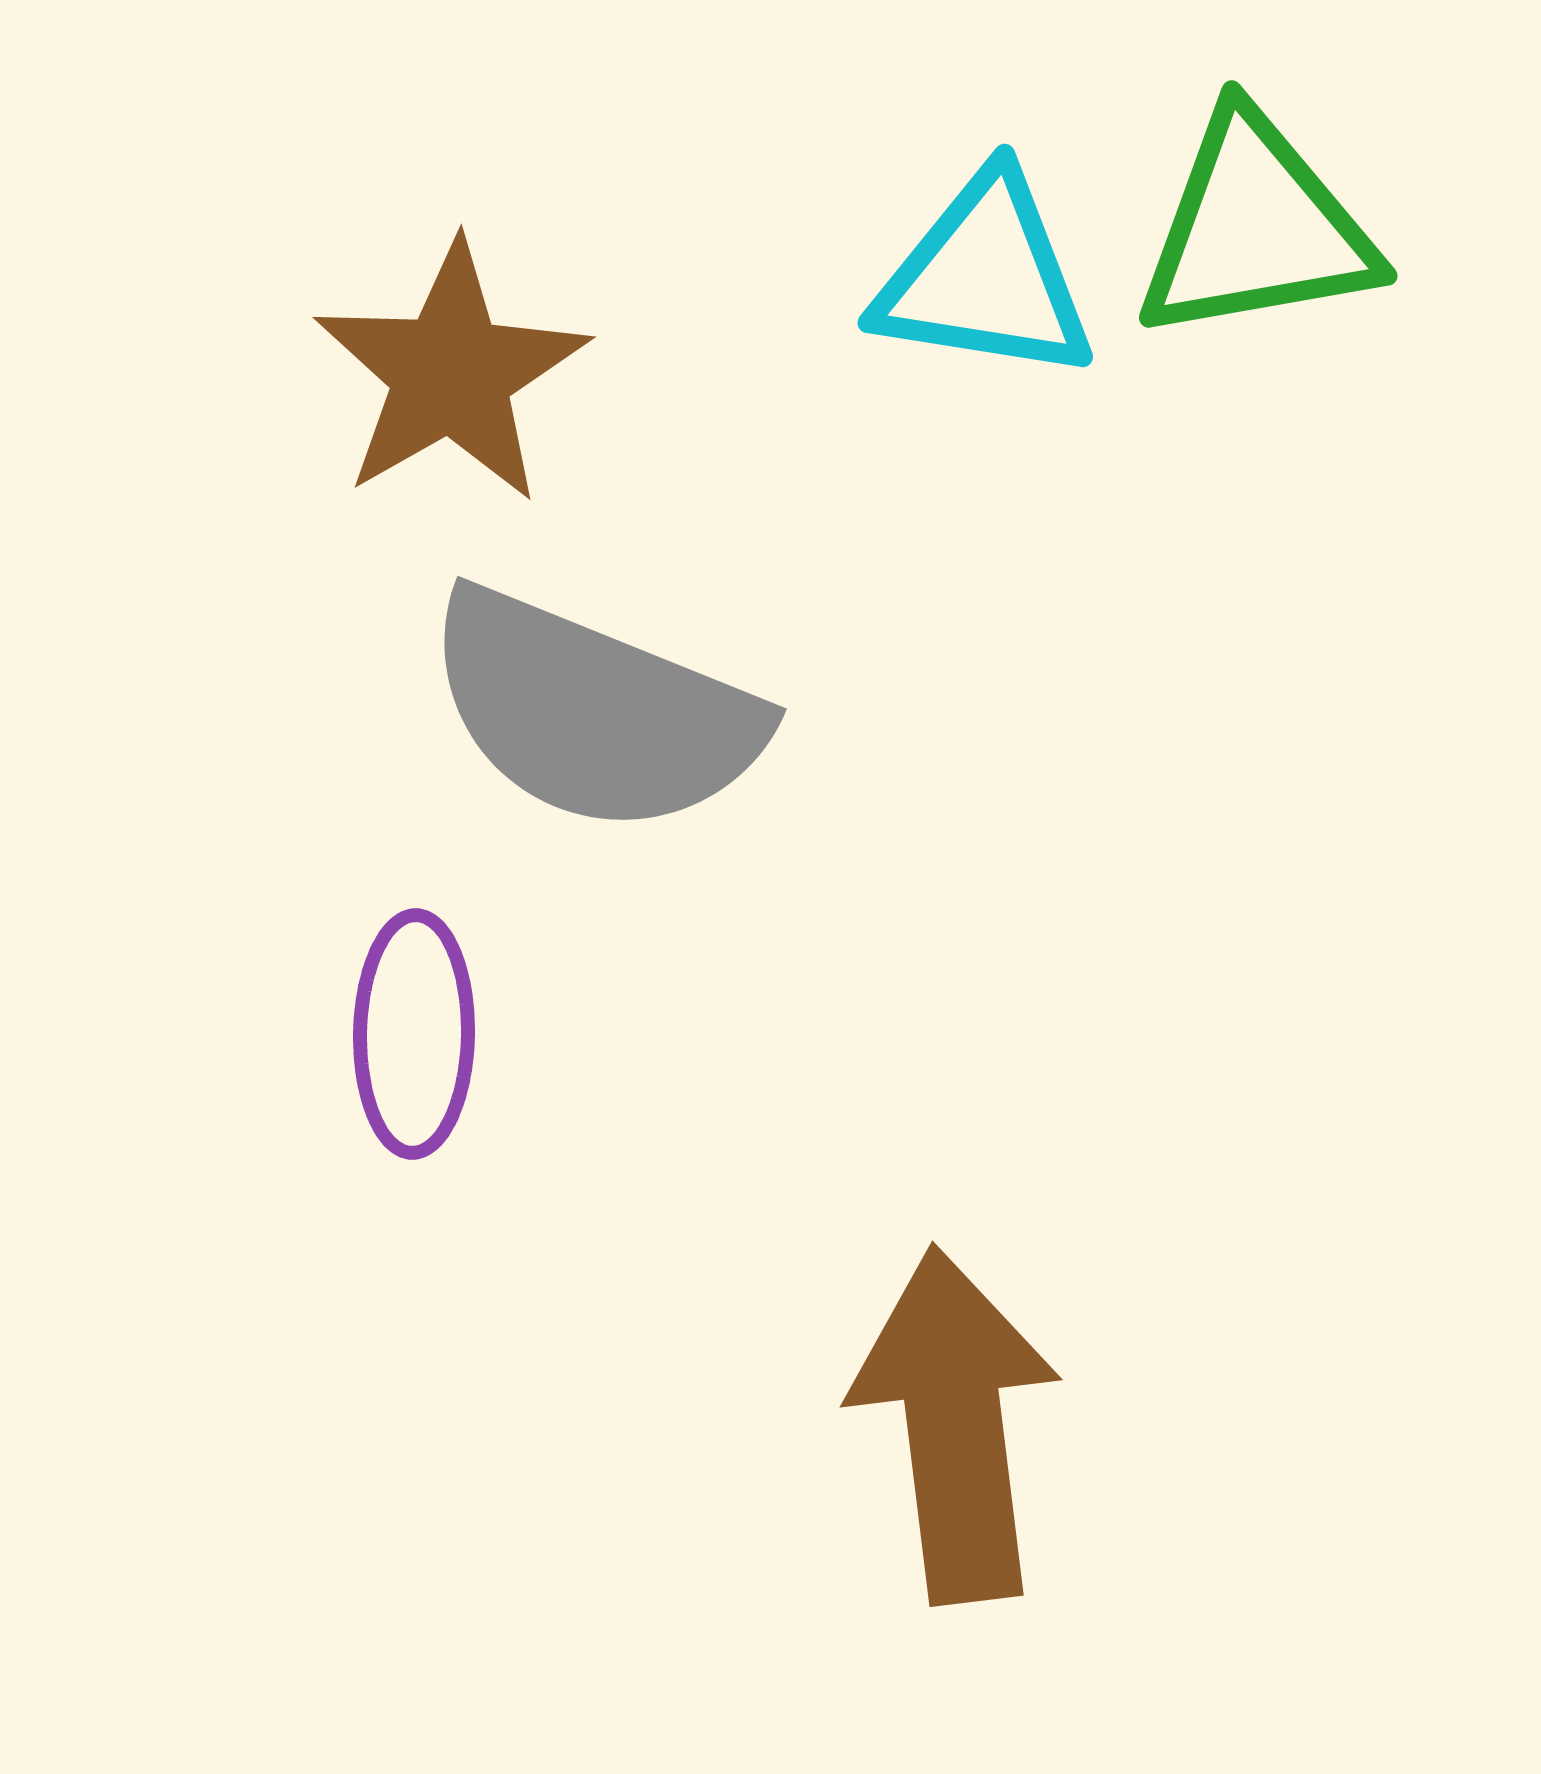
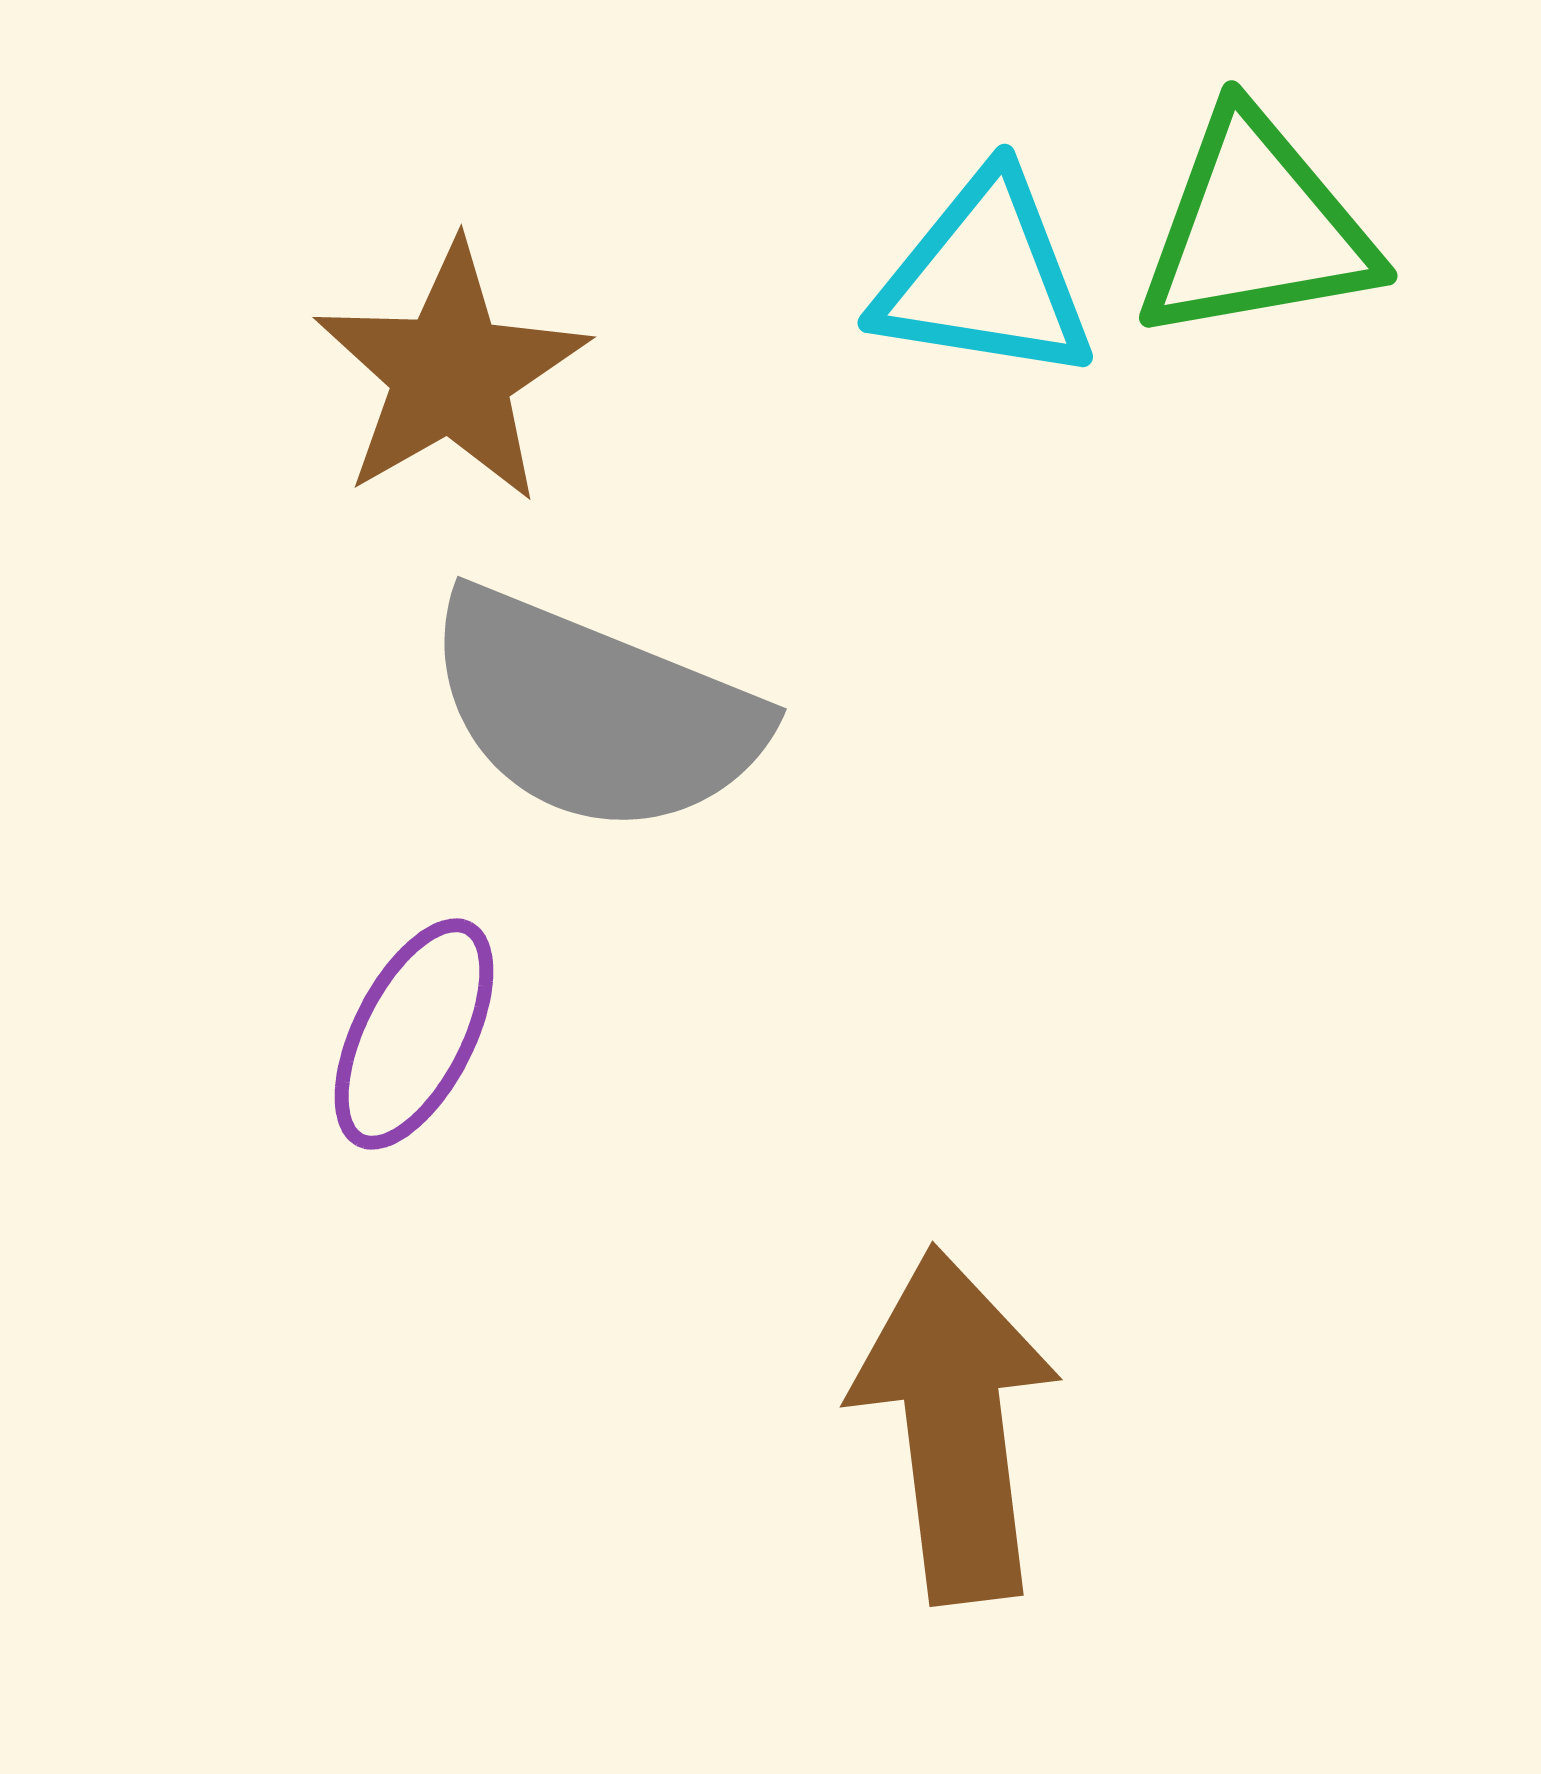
purple ellipse: rotated 26 degrees clockwise
